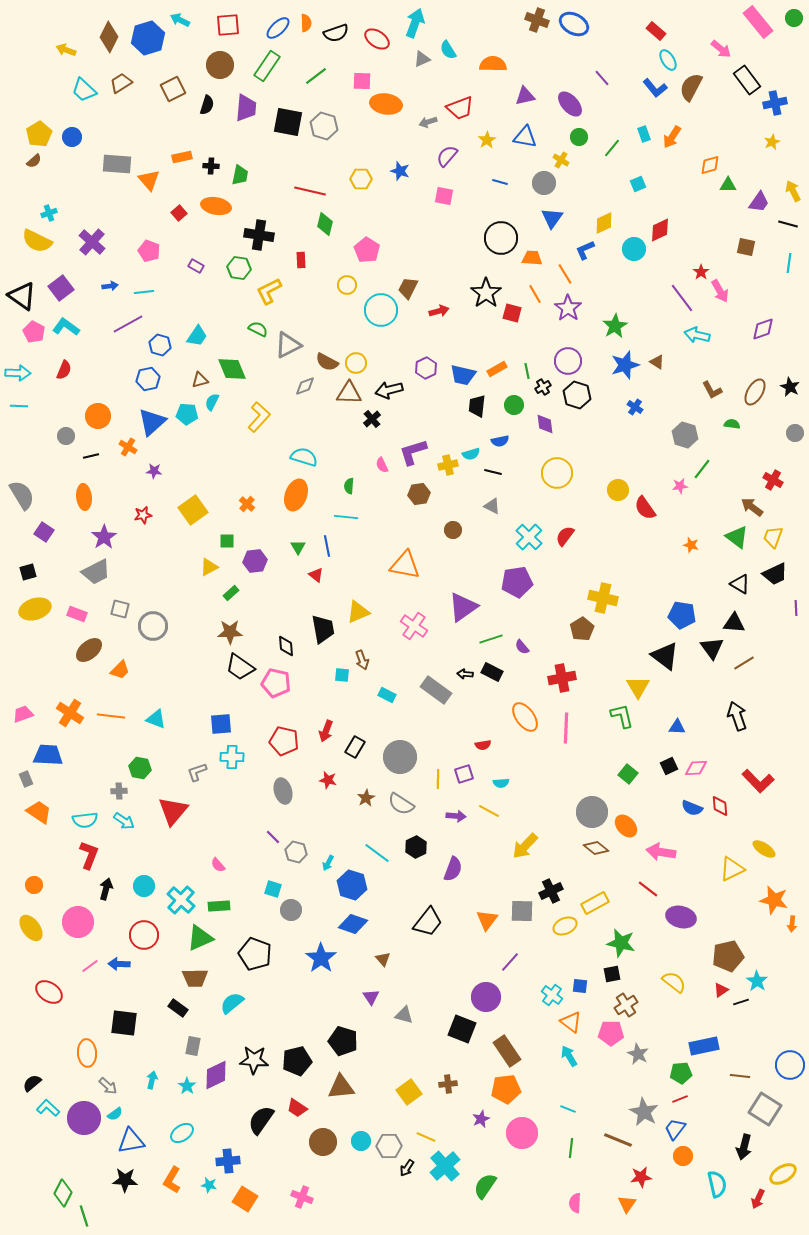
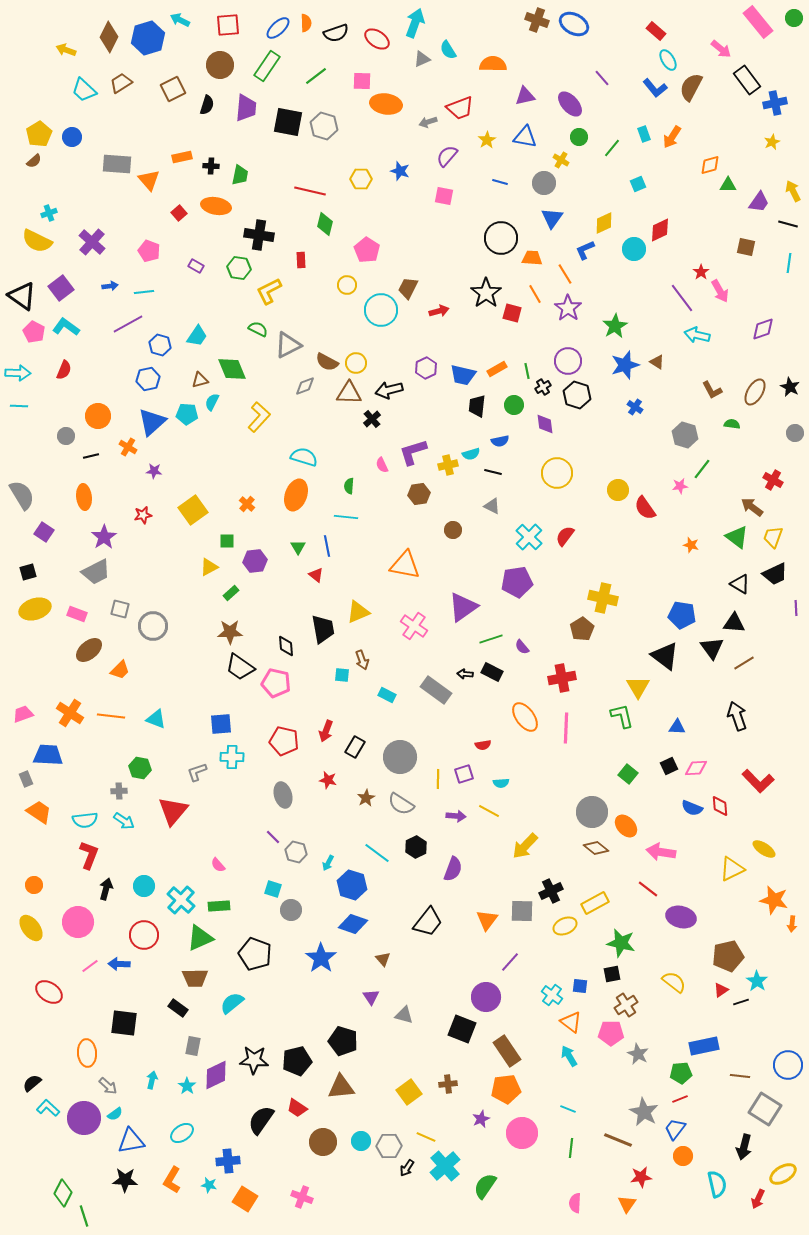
gray ellipse at (283, 791): moved 4 px down
blue circle at (790, 1065): moved 2 px left
